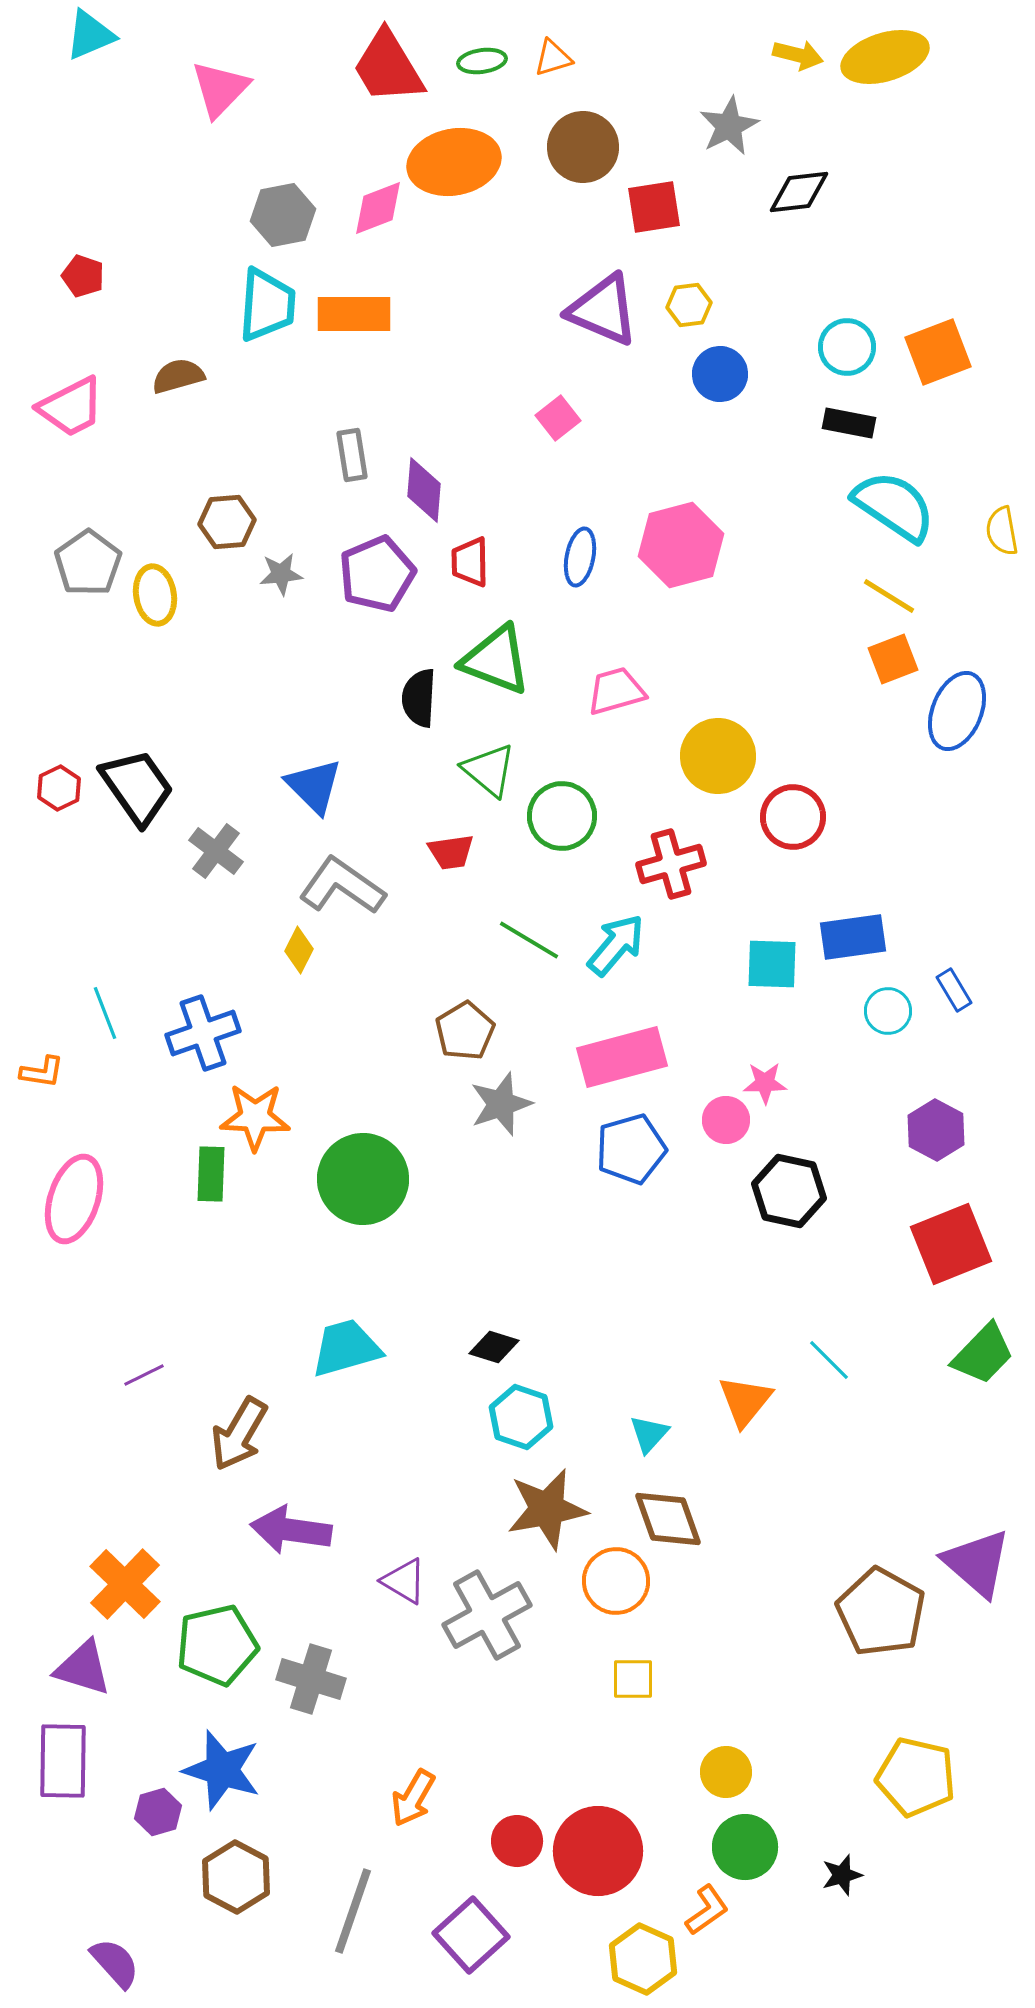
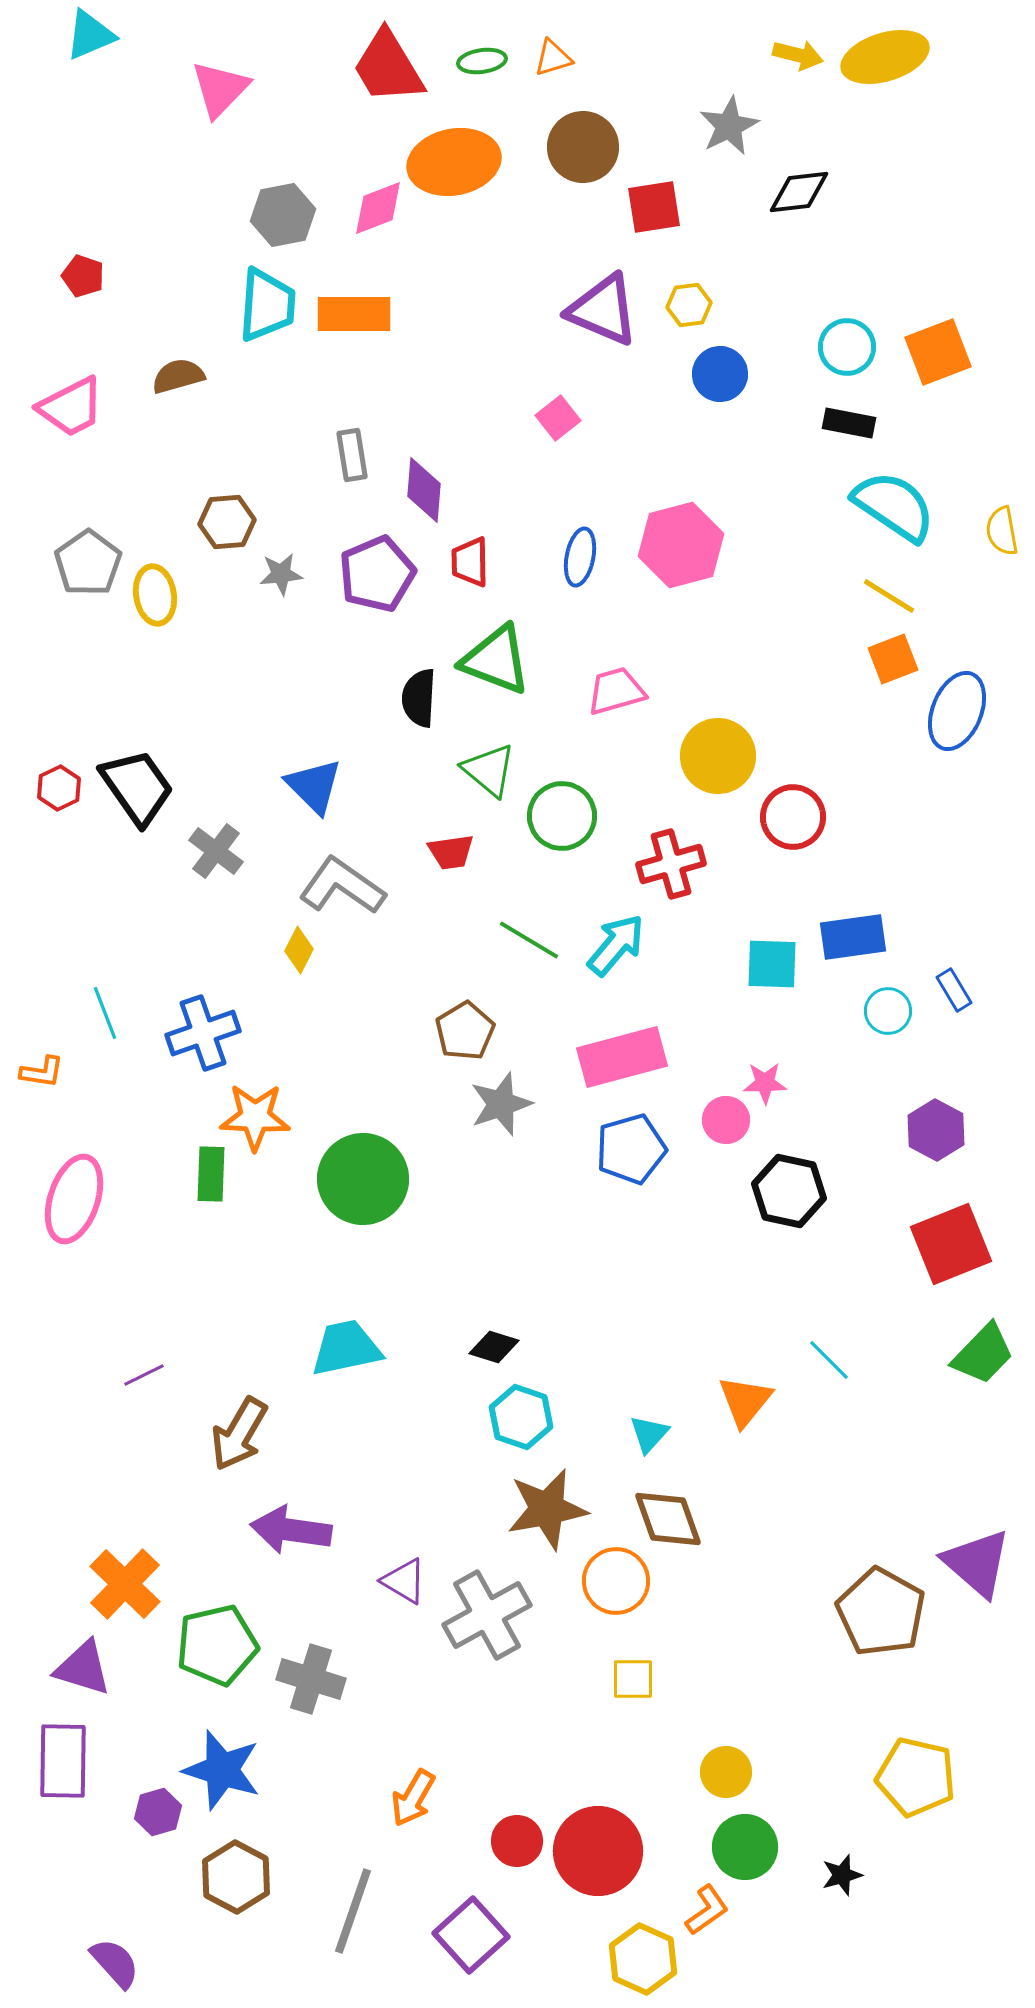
cyan trapezoid at (346, 1348): rotated 4 degrees clockwise
